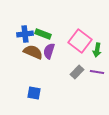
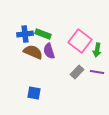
purple semicircle: rotated 35 degrees counterclockwise
